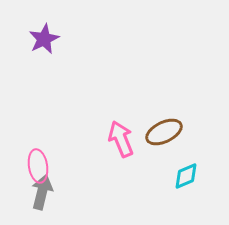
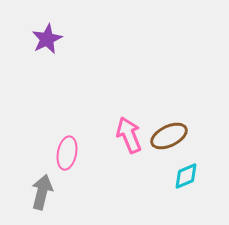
purple star: moved 3 px right
brown ellipse: moved 5 px right, 4 px down
pink arrow: moved 8 px right, 4 px up
pink ellipse: moved 29 px right, 13 px up; rotated 20 degrees clockwise
